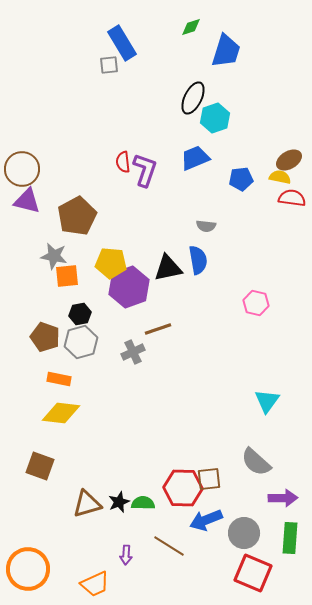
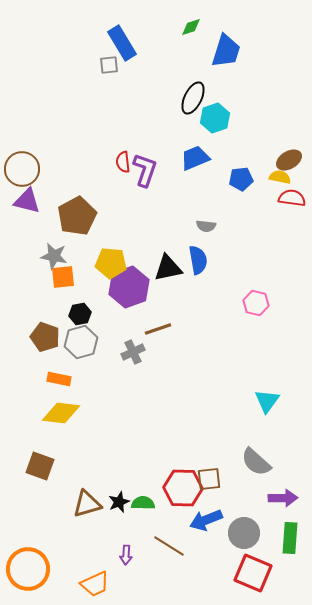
orange square at (67, 276): moved 4 px left, 1 px down
